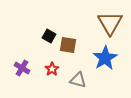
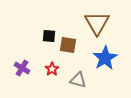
brown triangle: moved 13 px left
black square: rotated 24 degrees counterclockwise
